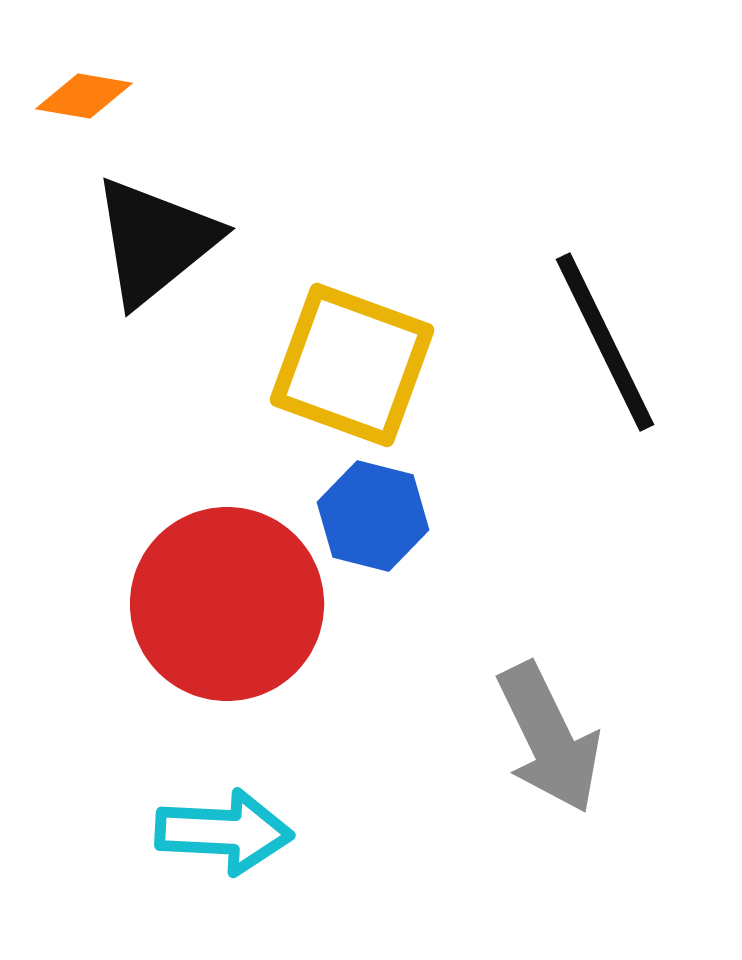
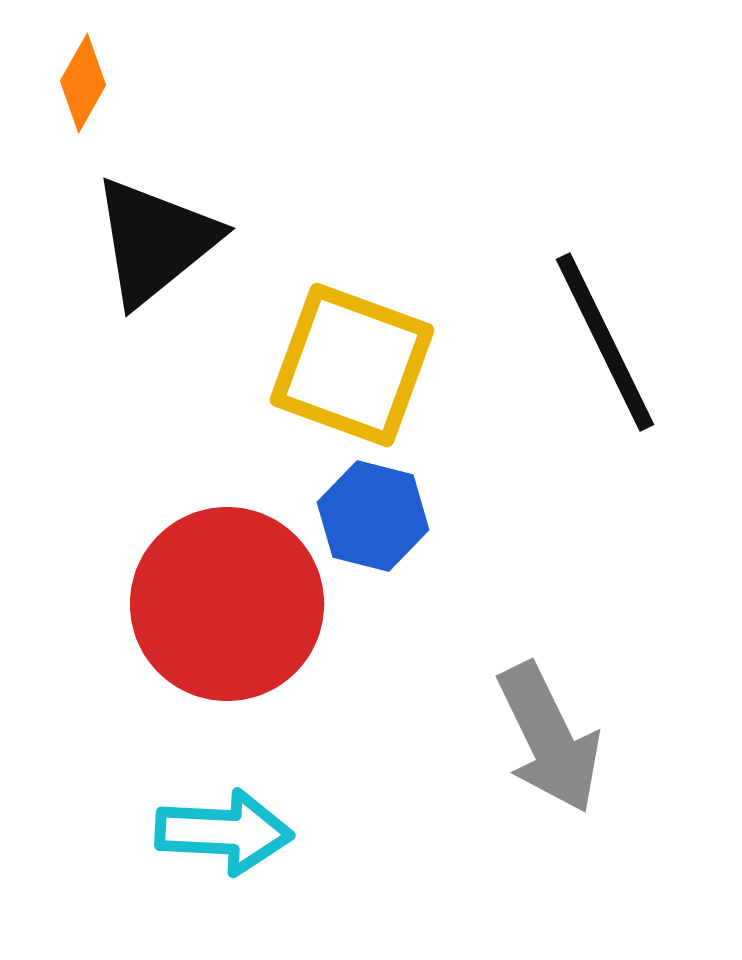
orange diamond: moved 1 px left, 13 px up; rotated 70 degrees counterclockwise
